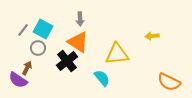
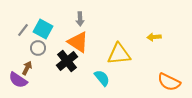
yellow arrow: moved 2 px right, 1 px down
yellow triangle: moved 2 px right
